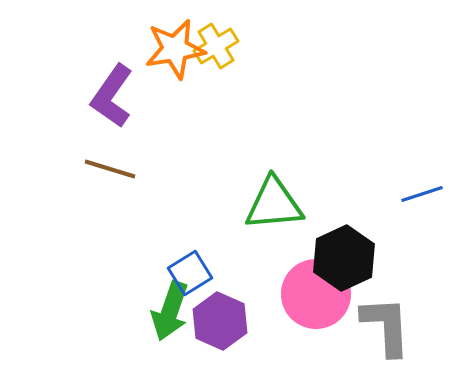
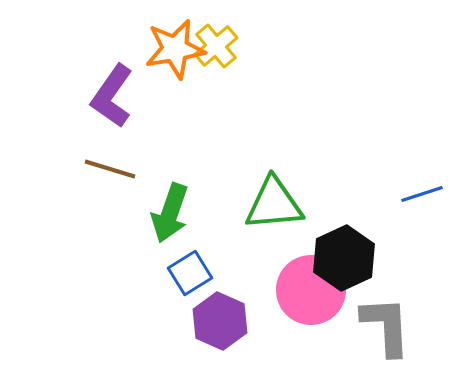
yellow cross: rotated 9 degrees counterclockwise
pink circle: moved 5 px left, 4 px up
green arrow: moved 98 px up
